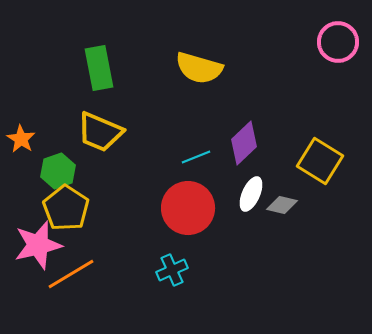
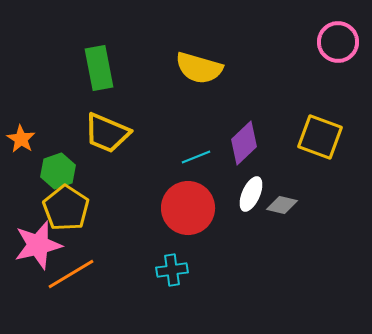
yellow trapezoid: moved 7 px right, 1 px down
yellow square: moved 24 px up; rotated 12 degrees counterclockwise
cyan cross: rotated 16 degrees clockwise
